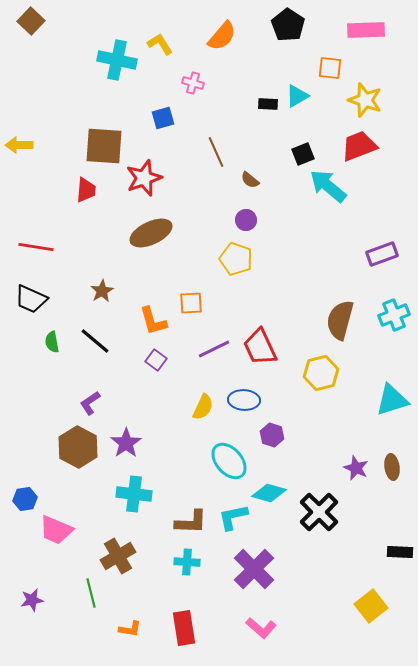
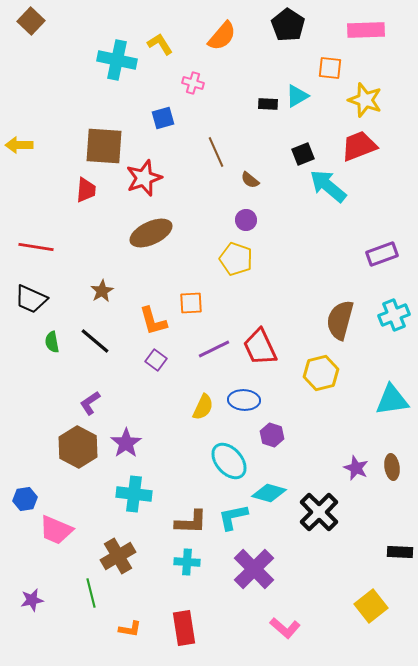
cyan triangle at (392, 400): rotated 9 degrees clockwise
pink L-shape at (261, 628): moved 24 px right
